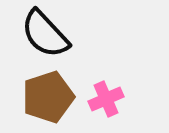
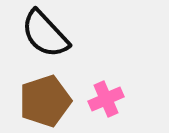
brown pentagon: moved 3 px left, 4 px down
